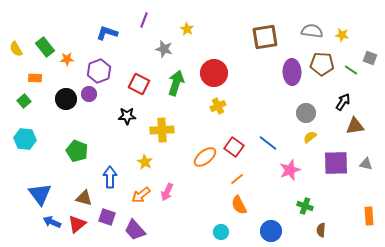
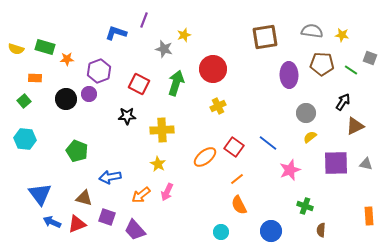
yellow star at (187, 29): moved 3 px left, 6 px down; rotated 24 degrees clockwise
blue L-shape at (107, 33): moved 9 px right
green rectangle at (45, 47): rotated 36 degrees counterclockwise
yellow semicircle at (16, 49): rotated 42 degrees counterclockwise
purple ellipse at (292, 72): moved 3 px left, 3 px down
red circle at (214, 73): moved 1 px left, 4 px up
brown triangle at (355, 126): rotated 18 degrees counterclockwise
yellow star at (145, 162): moved 13 px right, 2 px down
blue arrow at (110, 177): rotated 100 degrees counterclockwise
red triangle at (77, 224): rotated 18 degrees clockwise
